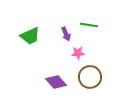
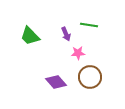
green trapezoid: rotated 70 degrees clockwise
